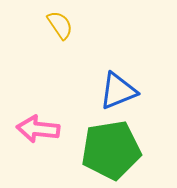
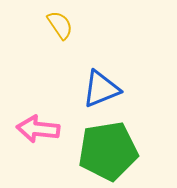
blue triangle: moved 17 px left, 2 px up
green pentagon: moved 3 px left, 1 px down
